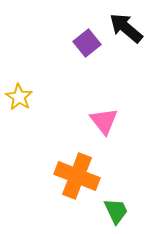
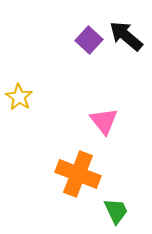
black arrow: moved 8 px down
purple square: moved 2 px right, 3 px up; rotated 8 degrees counterclockwise
orange cross: moved 1 px right, 2 px up
